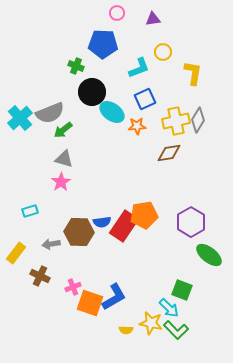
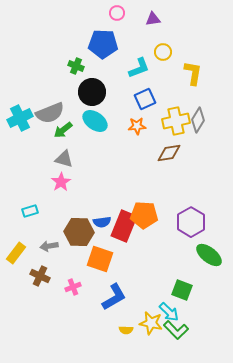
cyan ellipse: moved 17 px left, 9 px down
cyan cross: rotated 15 degrees clockwise
orange pentagon: rotated 12 degrees clockwise
red rectangle: rotated 12 degrees counterclockwise
gray arrow: moved 2 px left, 2 px down
orange square: moved 10 px right, 44 px up
cyan arrow: moved 4 px down
